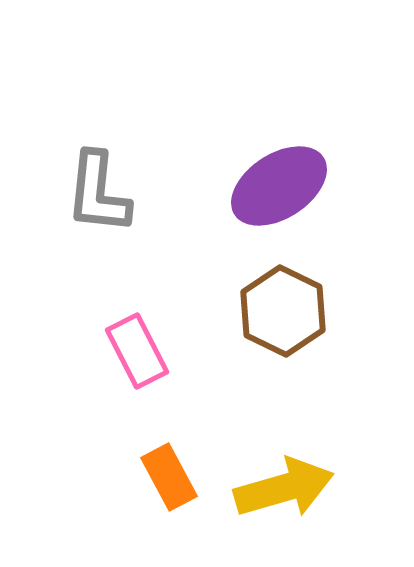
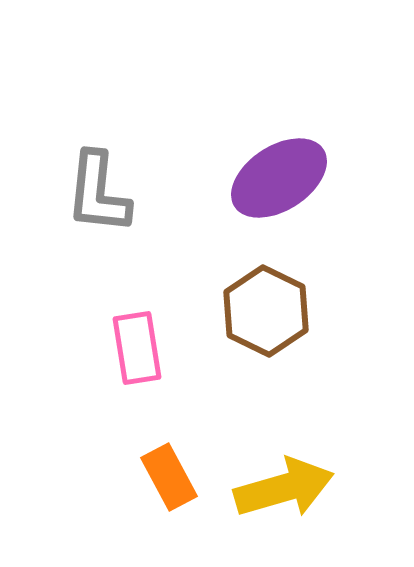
purple ellipse: moved 8 px up
brown hexagon: moved 17 px left
pink rectangle: moved 3 px up; rotated 18 degrees clockwise
